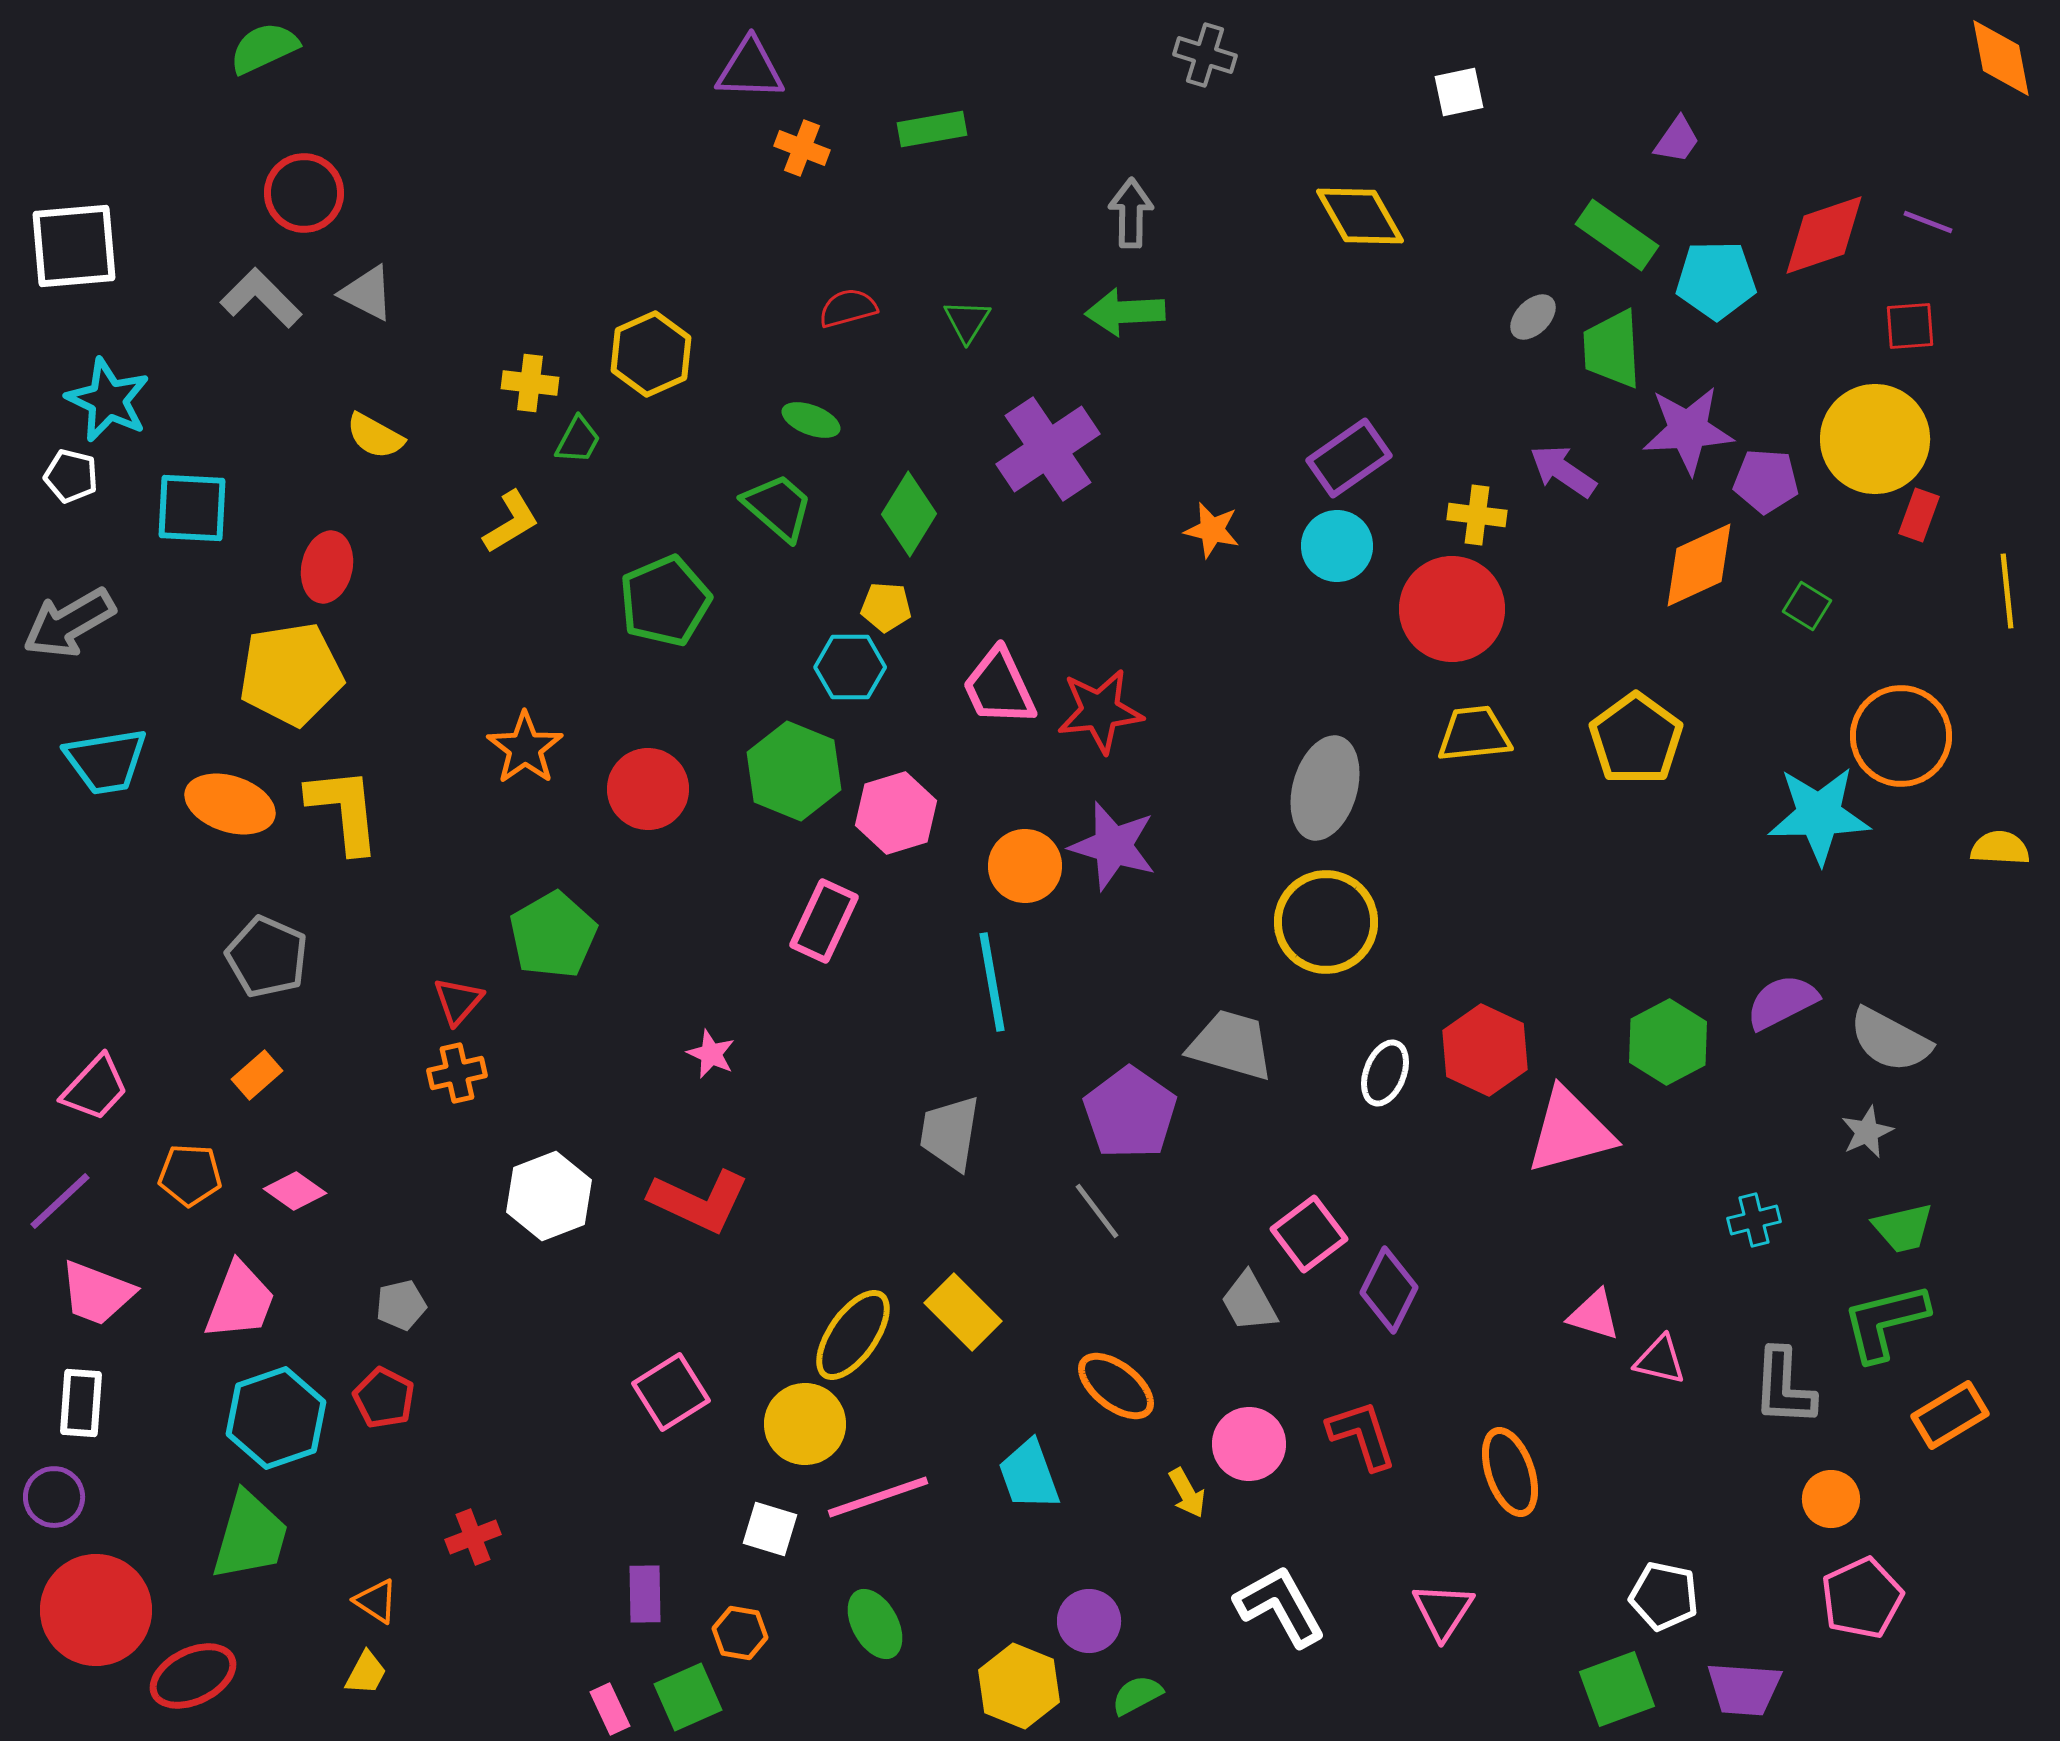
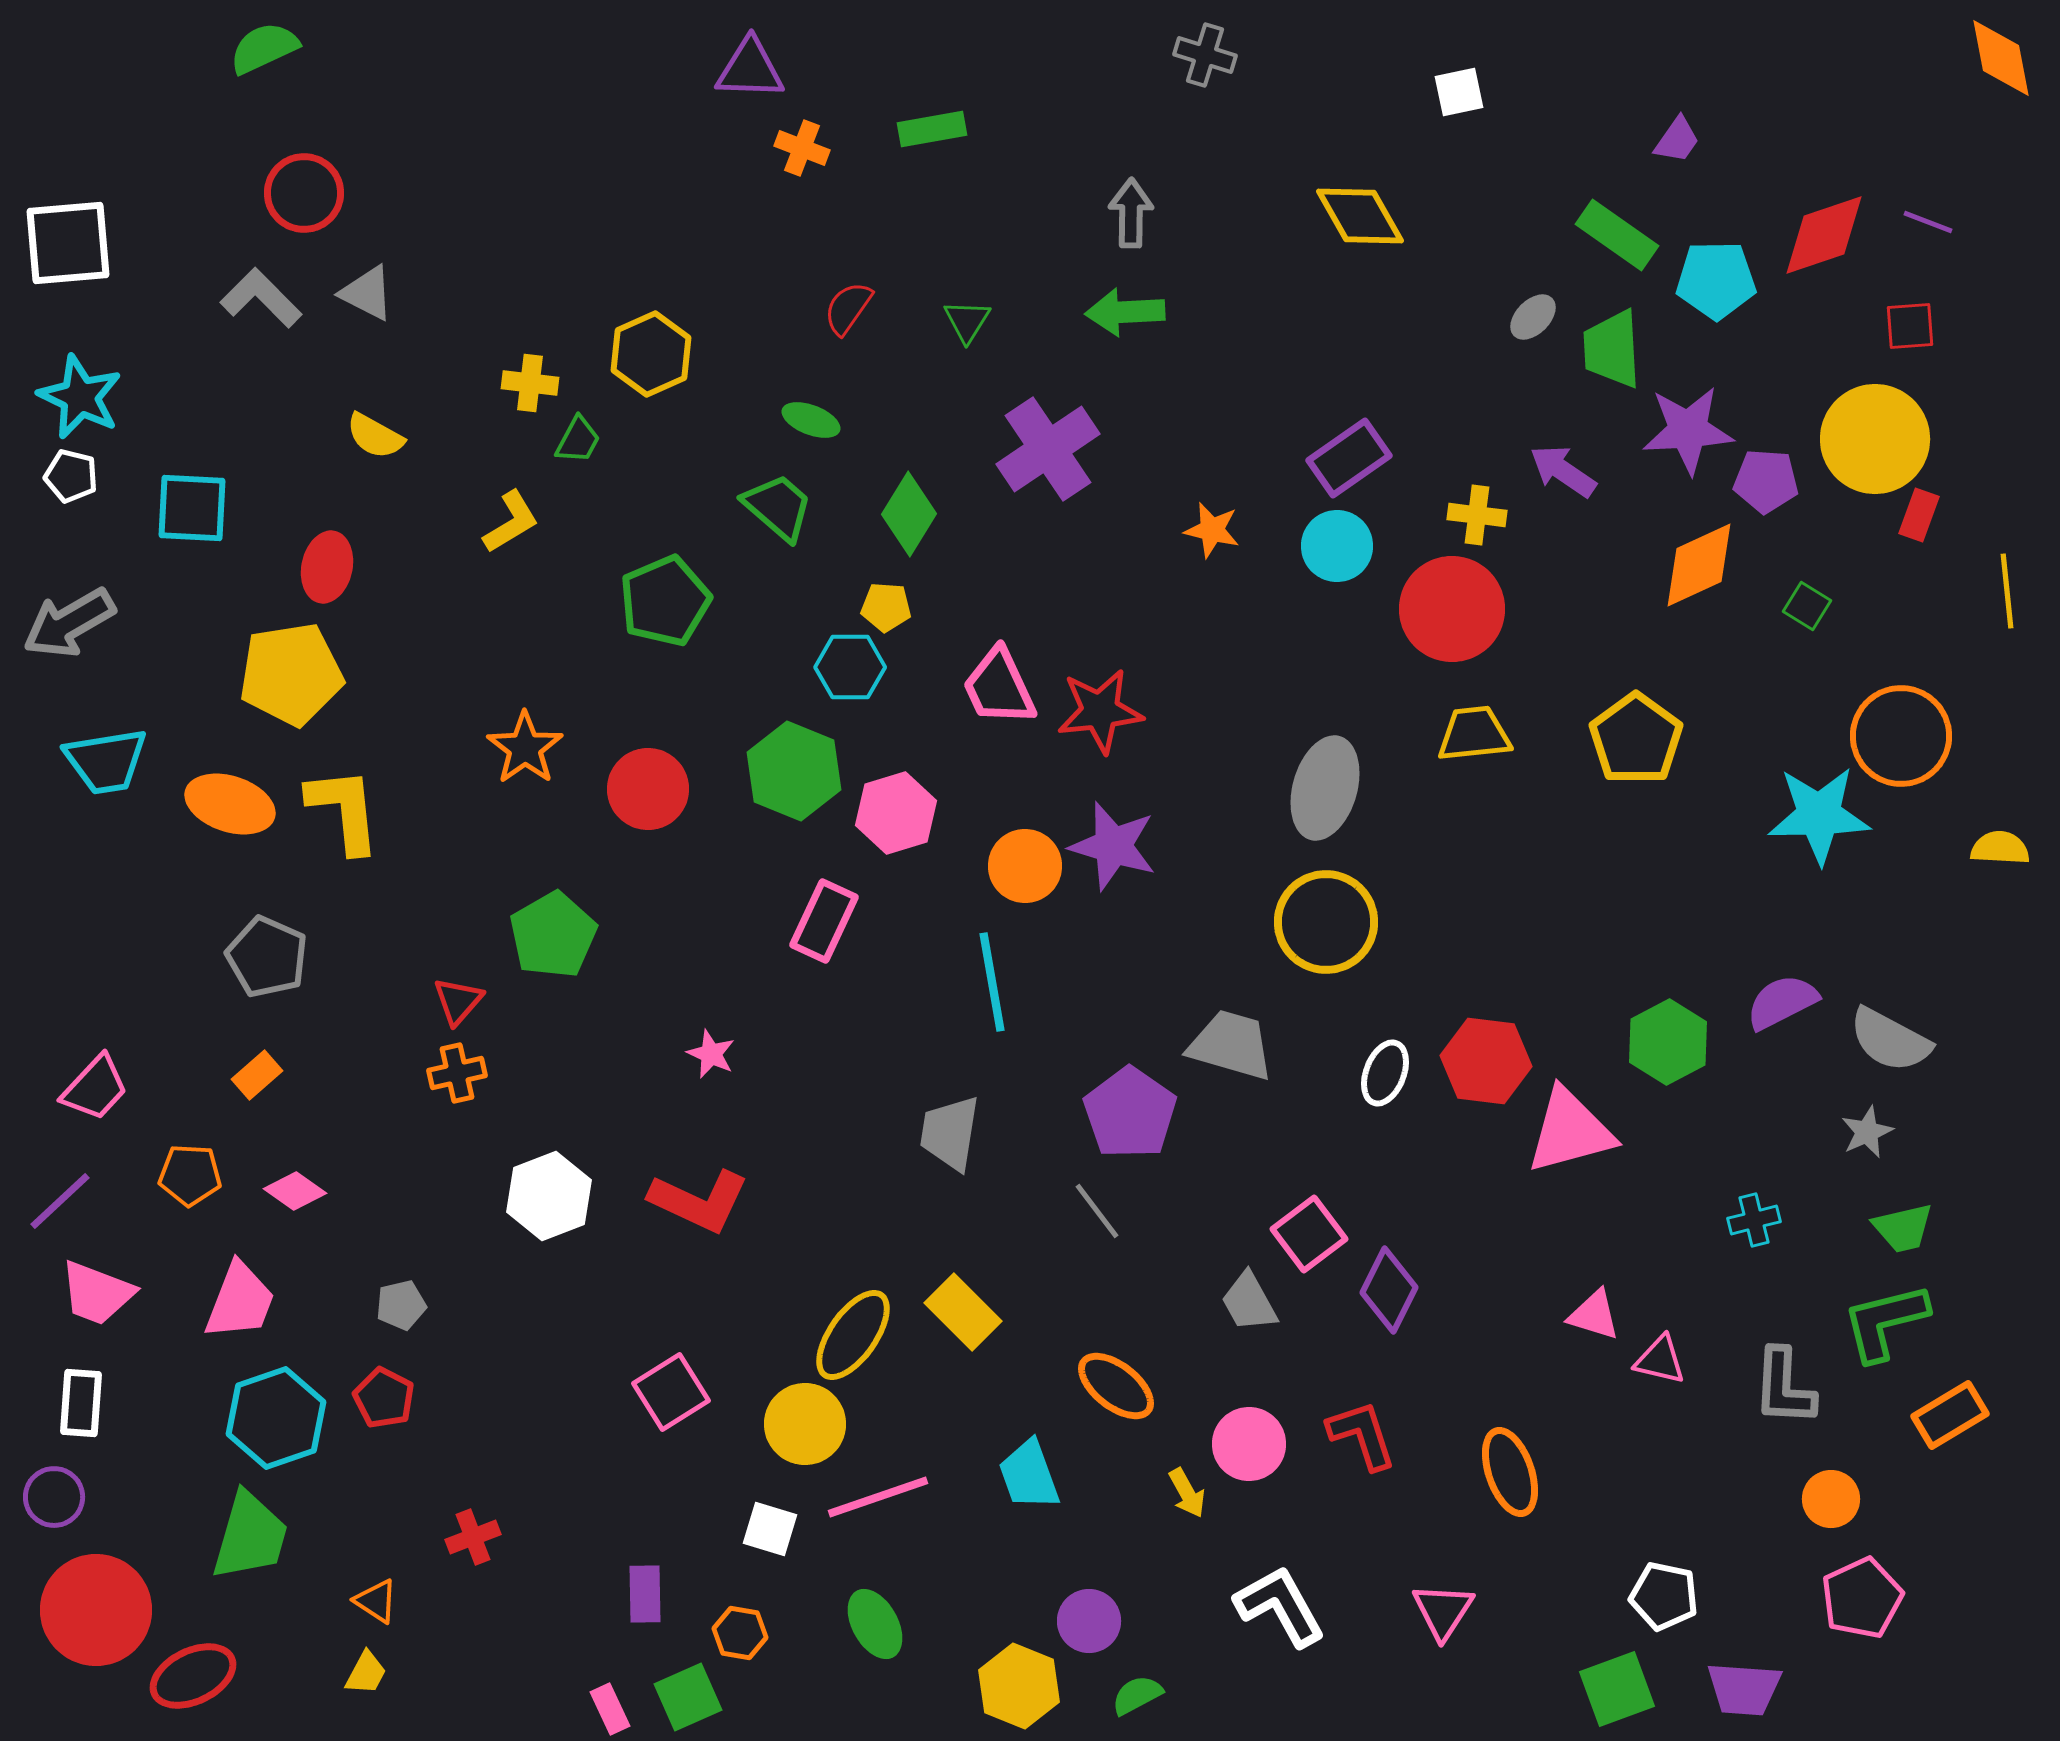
white square at (74, 246): moved 6 px left, 3 px up
red semicircle at (848, 308): rotated 40 degrees counterclockwise
cyan star at (108, 400): moved 28 px left, 3 px up
red hexagon at (1485, 1050): moved 1 px right, 11 px down; rotated 18 degrees counterclockwise
